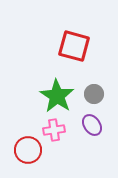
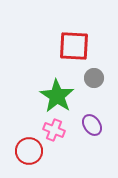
red square: rotated 12 degrees counterclockwise
gray circle: moved 16 px up
pink cross: rotated 30 degrees clockwise
red circle: moved 1 px right, 1 px down
